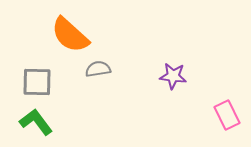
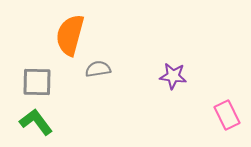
orange semicircle: rotated 63 degrees clockwise
